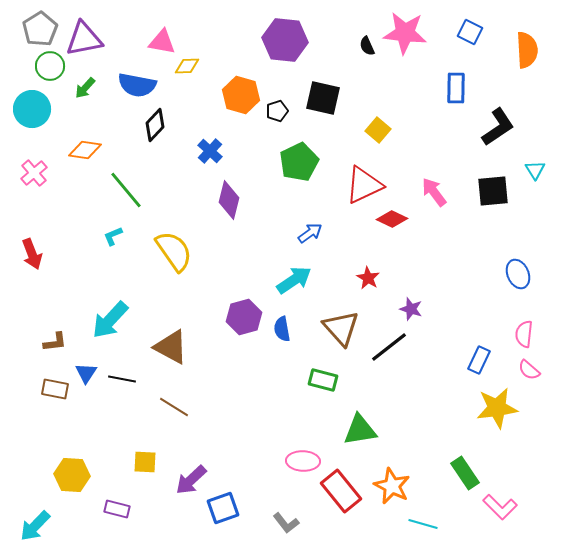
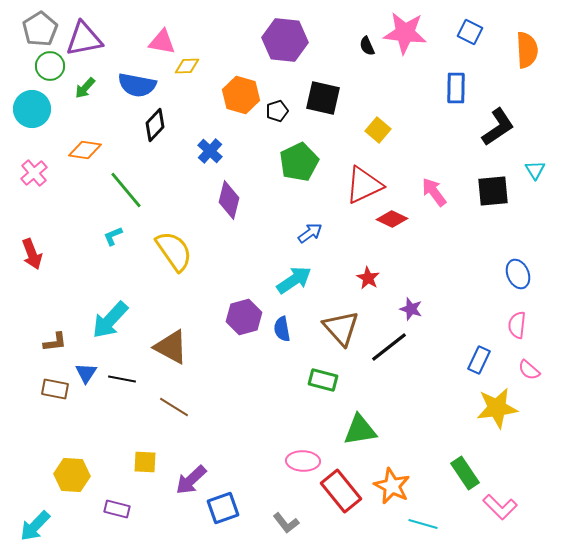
pink semicircle at (524, 334): moved 7 px left, 9 px up
